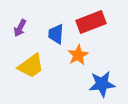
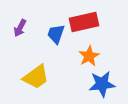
red rectangle: moved 7 px left; rotated 8 degrees clockwise
blue trapezoid: rotated 15 degrees clockwise
orange star: moved 11 px right, 1 px down
yellow trapezoid: moved 5 px right, 11 px down
